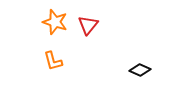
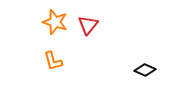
black diamond: moved 5 px right
